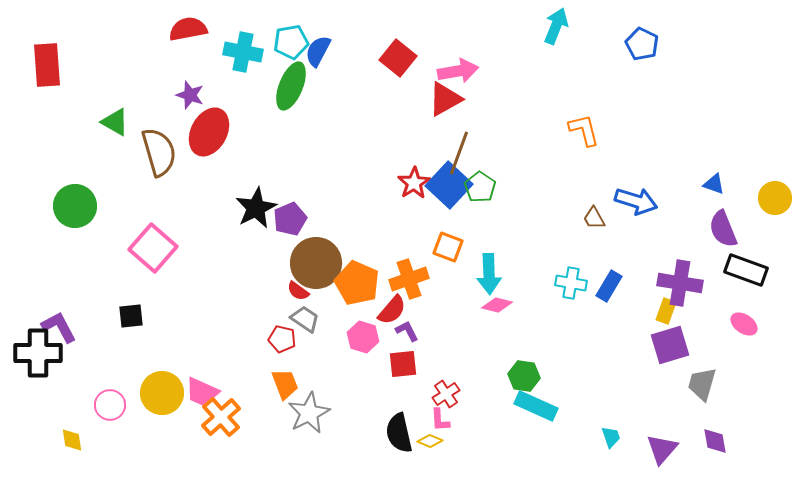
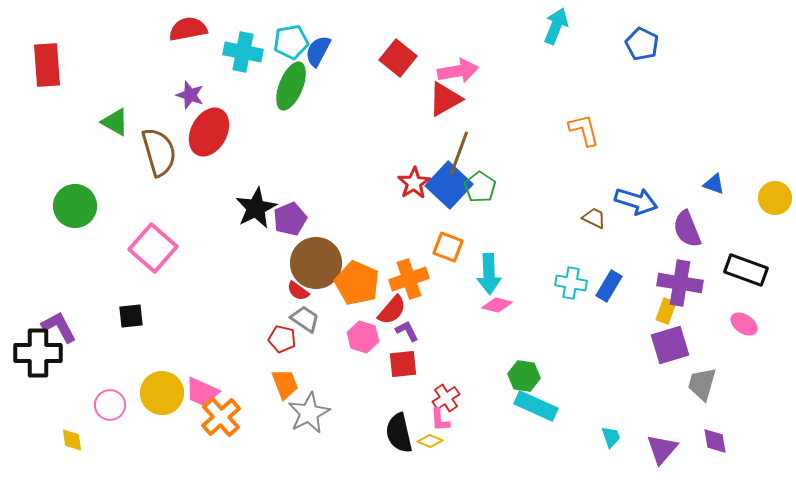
brown trapezoid at (594, 218): rotated 145 degrees clockwise
purple semicircle at (723, 229): moved 36 px left
red cross at (446, 394): moved 4 px down
